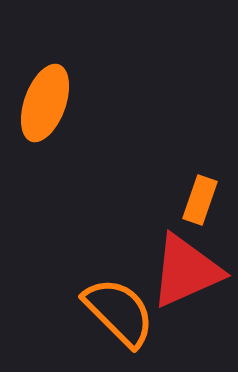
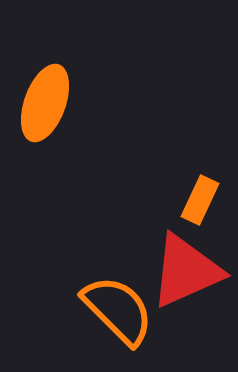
orange rectangle: rotated 6 degrees clockwise
orange semicircle: moved 1 px left, 2 px up
